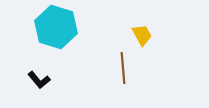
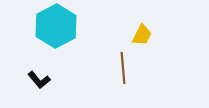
cyan hexagon: moved 1 px up; rotated 15 degrees clockwise
yellow trapezoid: rotated 55 degrees clockwise
